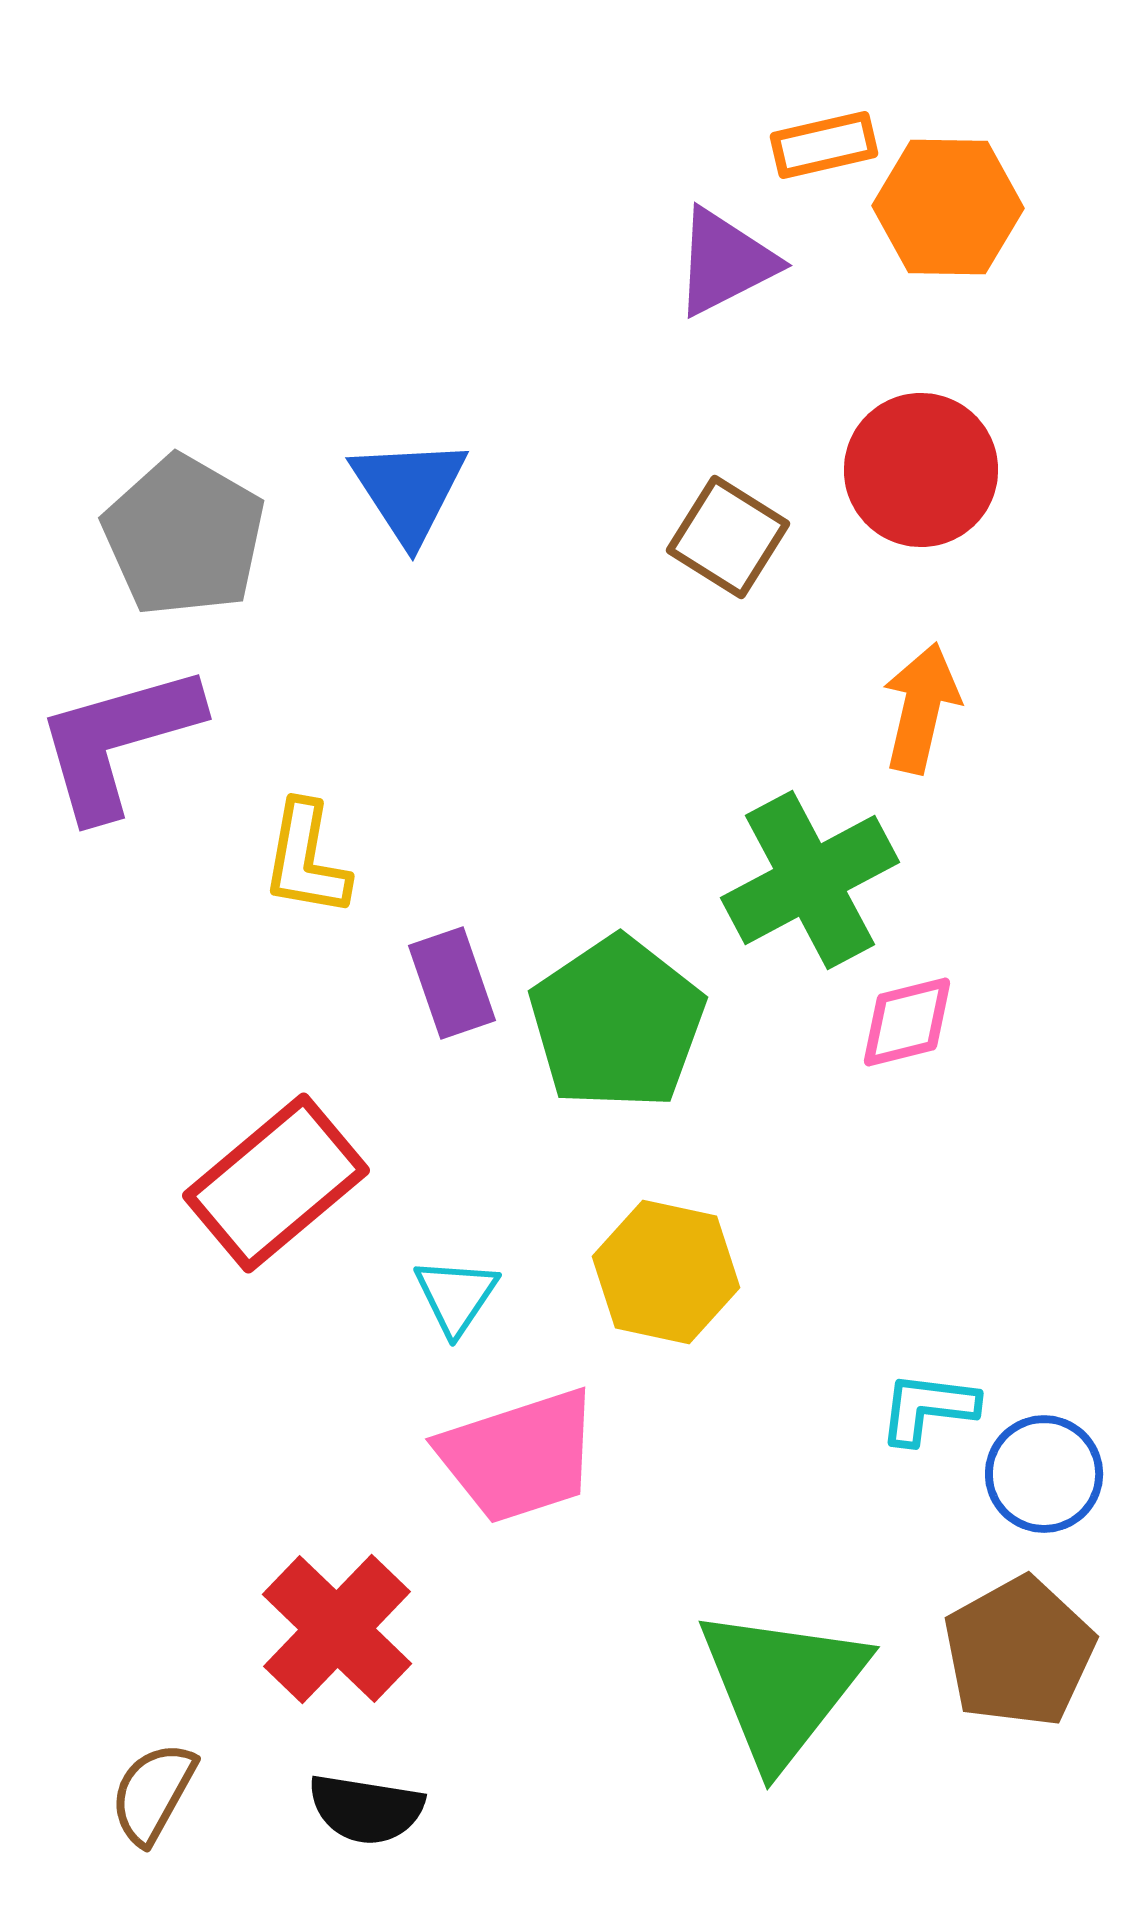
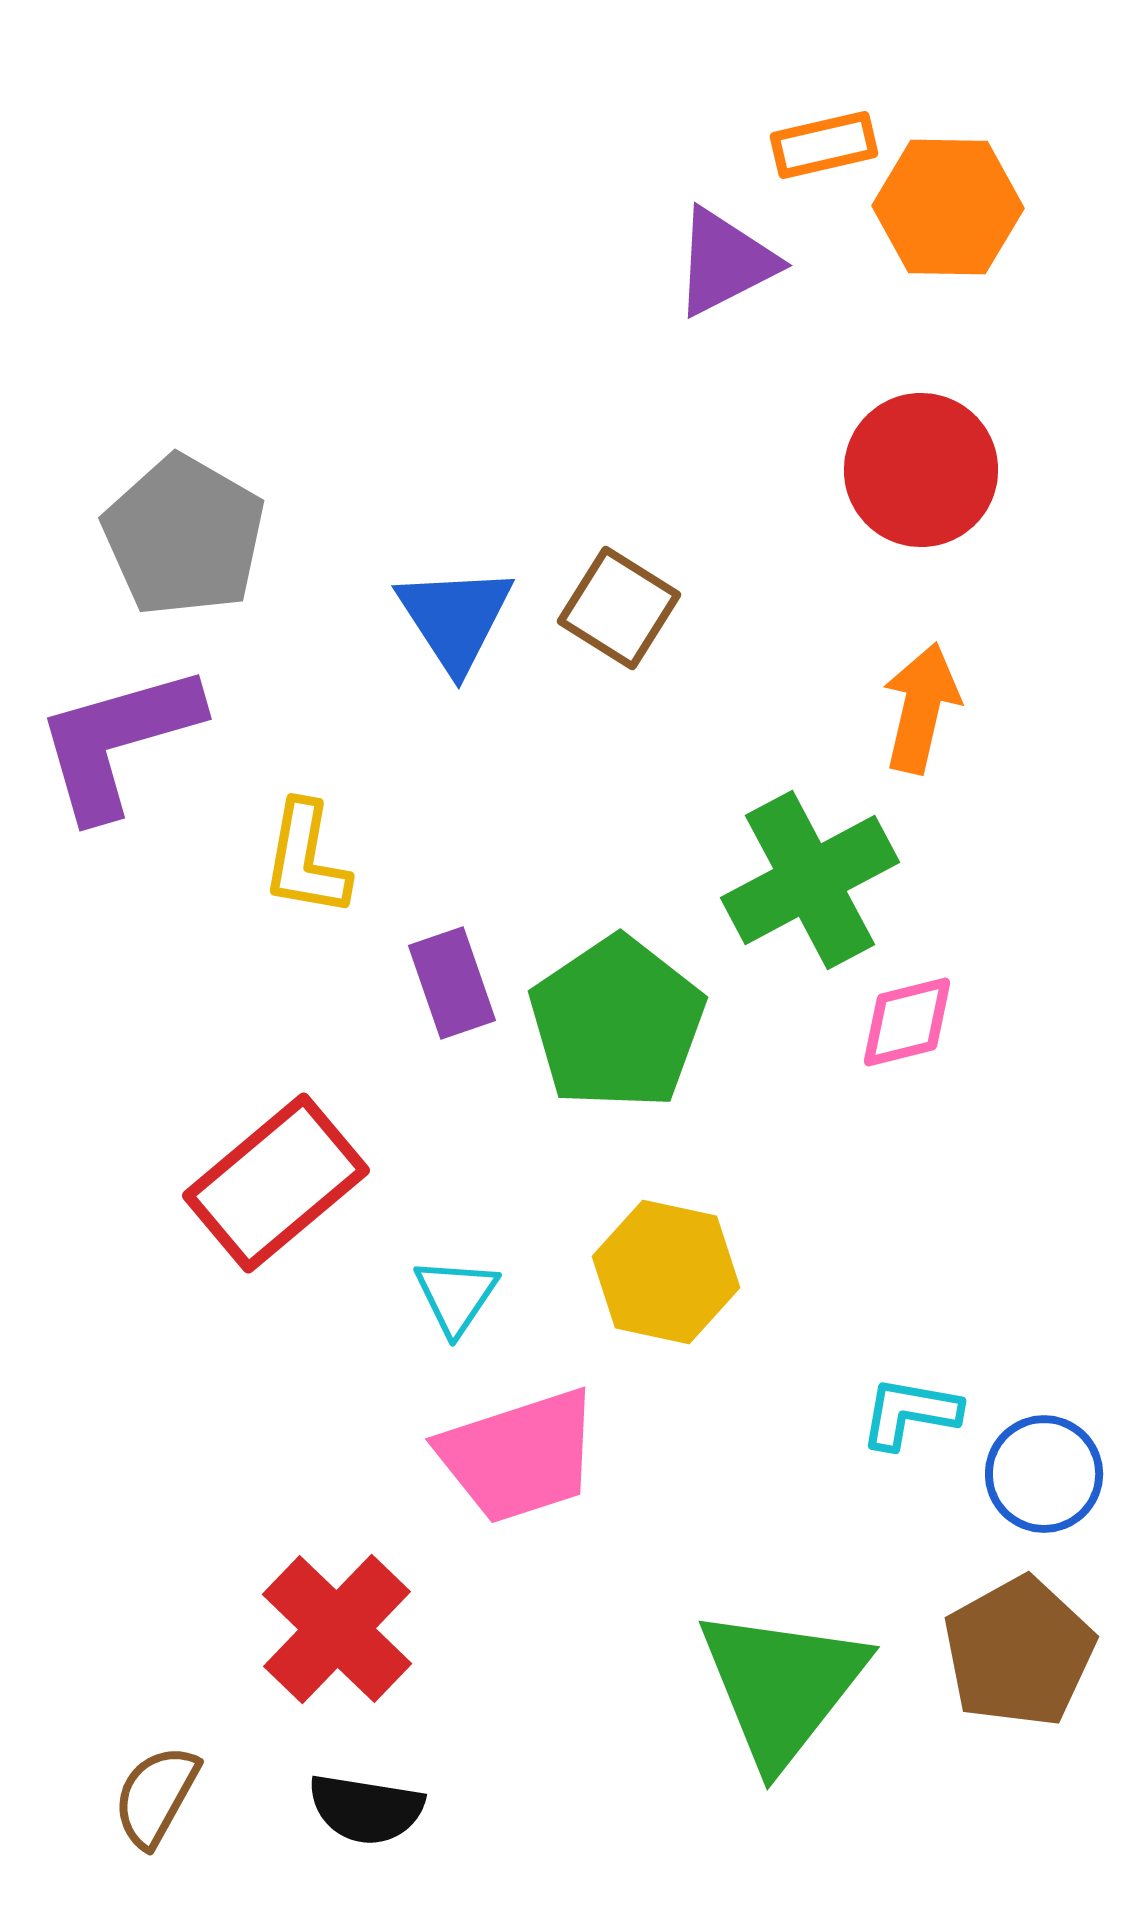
blue triangle: moved 46 px right, 128 px down
brown square: moved 109 px left, 71 px down
cyan L-shape: moved 18 px left, 5 px down; rotated 3 degrees clockwise
brown semicircle: moved 3 px right, 3 px down
